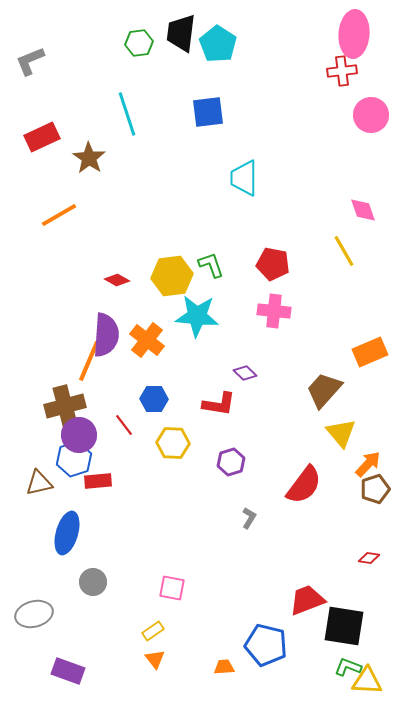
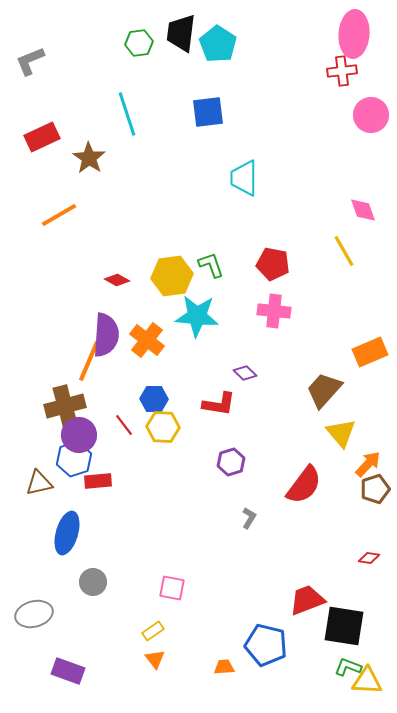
yellow hexagon at (173, 443): moved 10 px left, 16 px up
